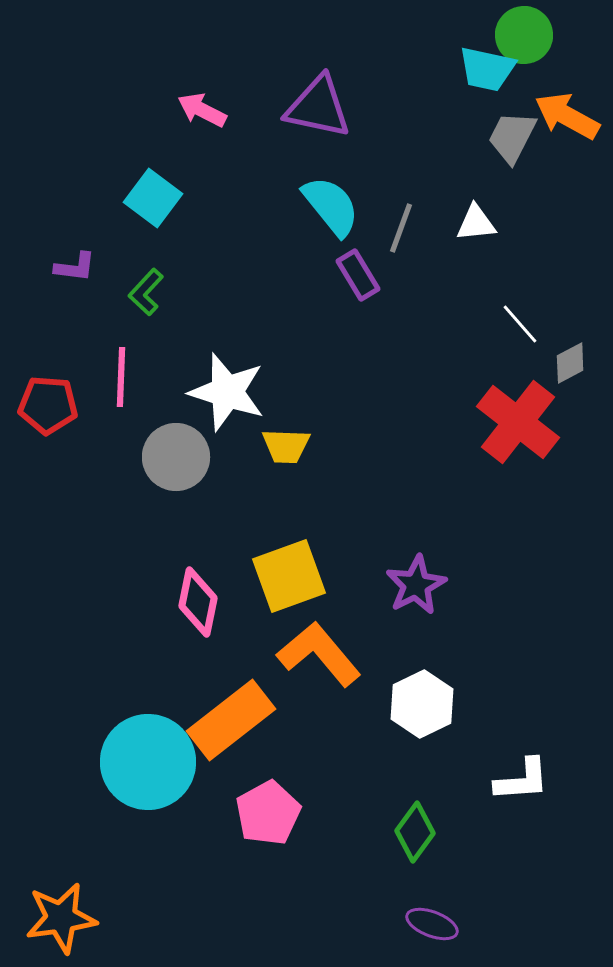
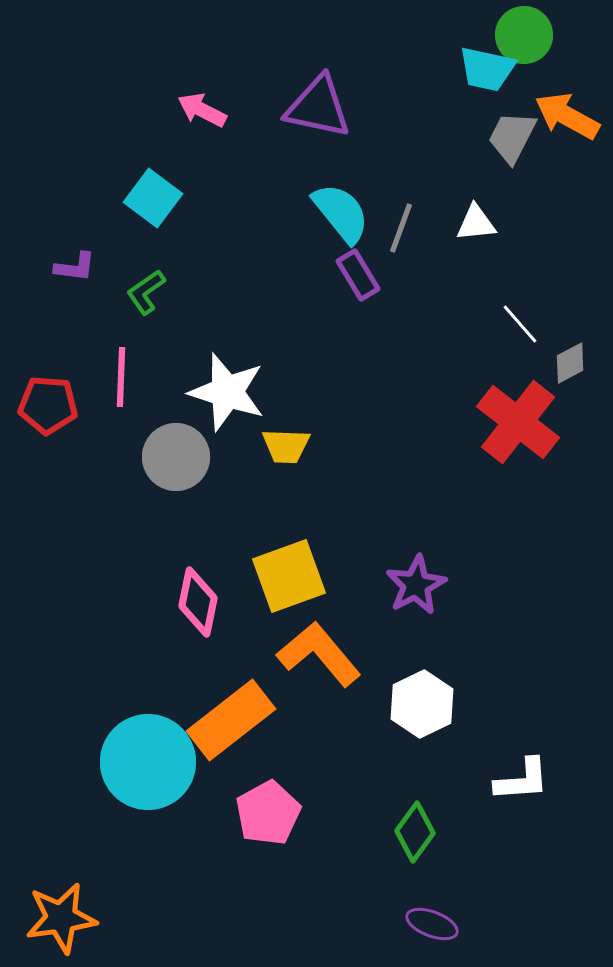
cyan semicircle: moved 10 px right, 7 px down
green L-shape: rotated 12 degrees clockwise
